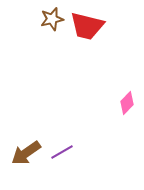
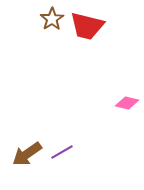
brown star: rotated 20 degrees counterclockwise
pink diamond: rotated 60 degrees clockwise
brown arrow: moved 1 px right, 1 px down
